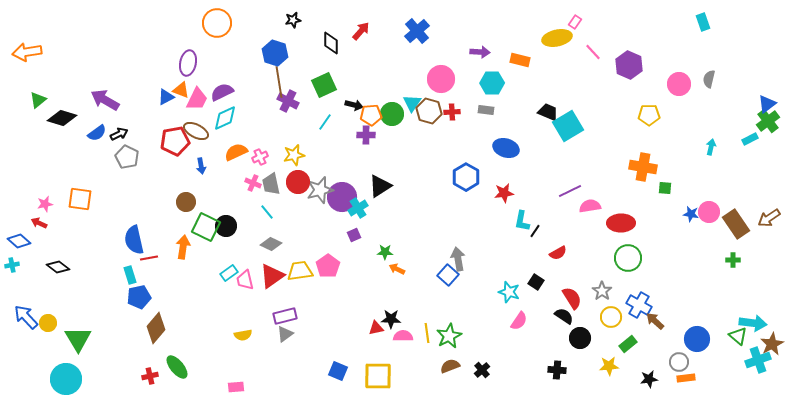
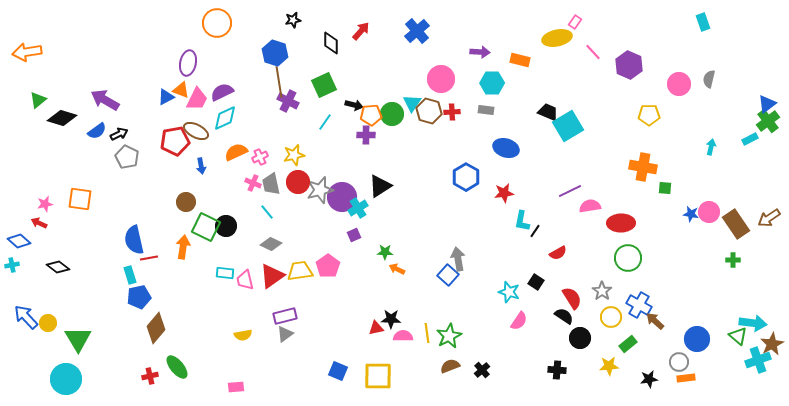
blue semicircle at (97, 133): moved 2 px up
cyan rectangle at (229, 273): moved 4 px left; rotated 42 degrees clockwise
